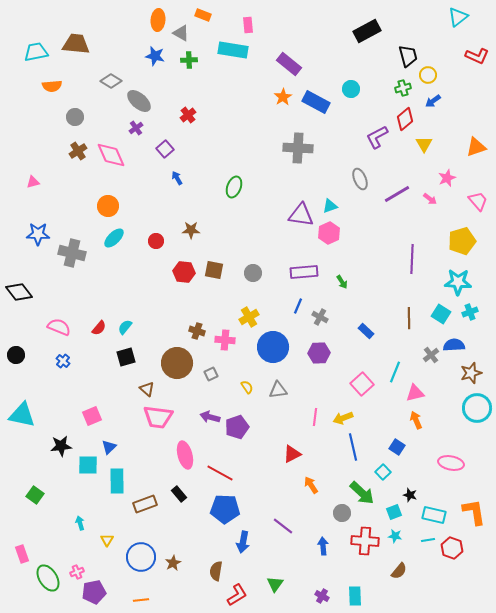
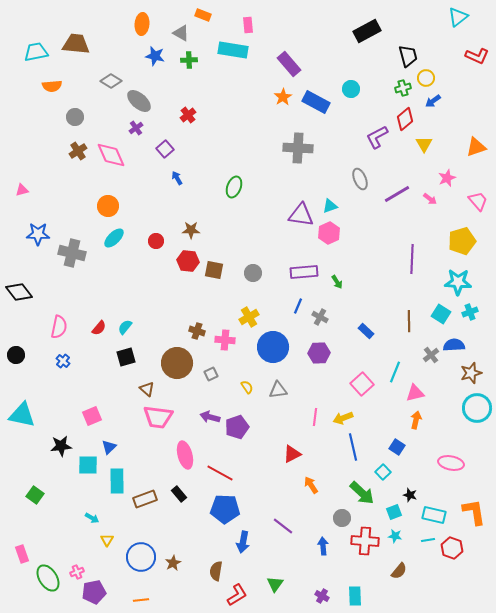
orange ellipse at (158, 20): moved 16 px left, 4 px down
purple rectangle at (289, 64): rotated 10 degrees clockwise
yellow circle at (428, 75): moved 2 px left, 3 px down
pink triangle at (33, 182): moved 11 px left, 8 px down
red hexagon at (184, 272): moved 4 px right, 11 px up
green arrow at (342, 282): moved 5 px left
brown line at (409, 318): moved 3 px down
pink semicircle at (59, 327): rotated 80 degrees clockwise
orange arrow at (416, 420): rotated 36 degrees clockwise
brown rectangle at (145, 504): moved 5 px up
gray circle at (342, 513): moved 5 px down
cyan arrow at (80, 523): moved 12 px right, 5 px up; rotated 136 degrees clockwise
